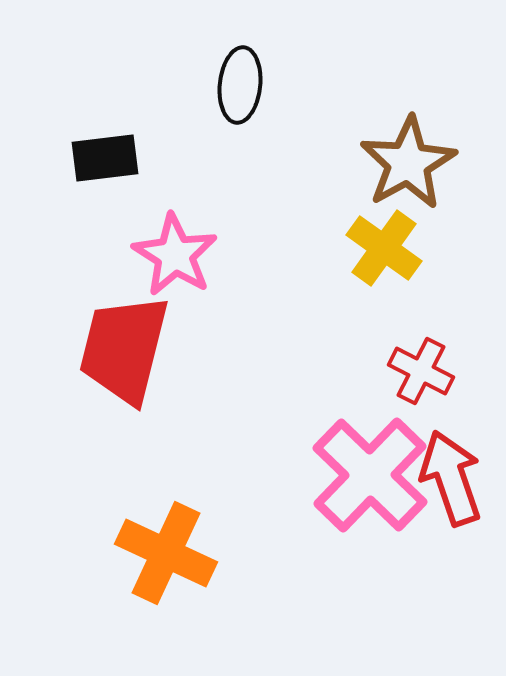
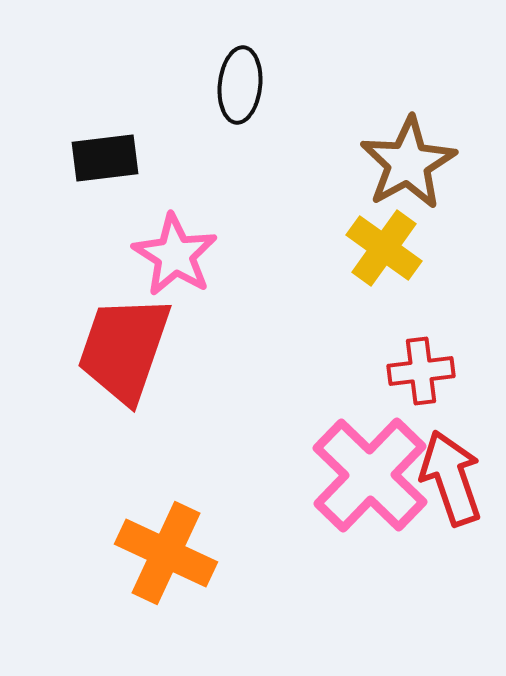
red trapezoid: rotated 5 degrees clockwise
red cross: rotated 34 degrees counterclockwise
